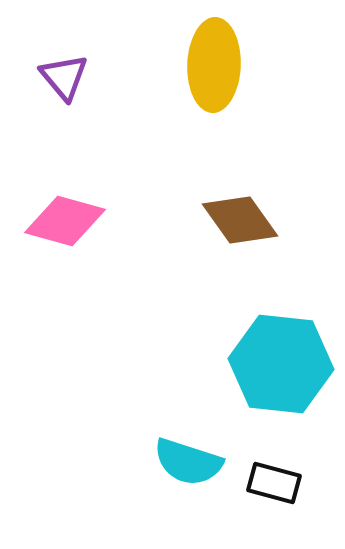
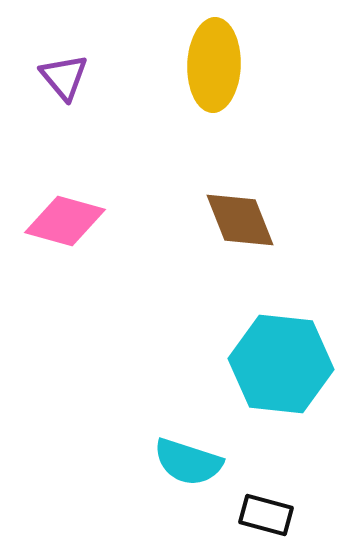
brown diamond: rotated 14 degrees clockwise
black rectangle: moved 8 px left, 32 px down
